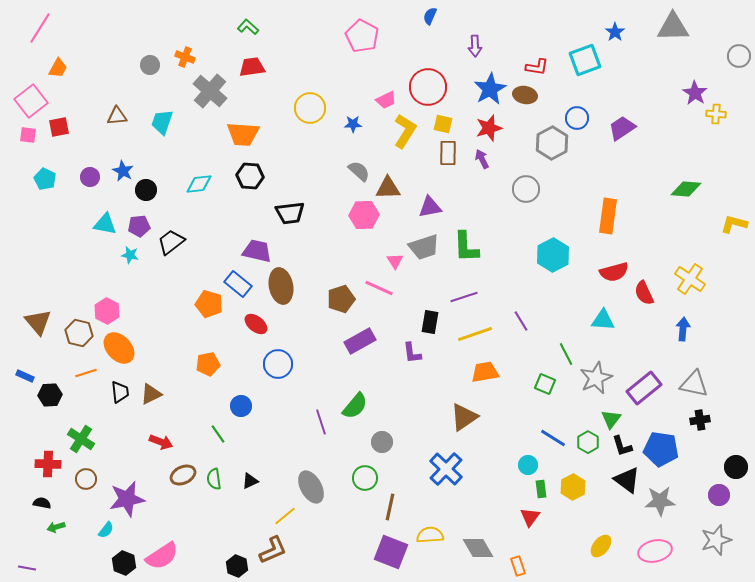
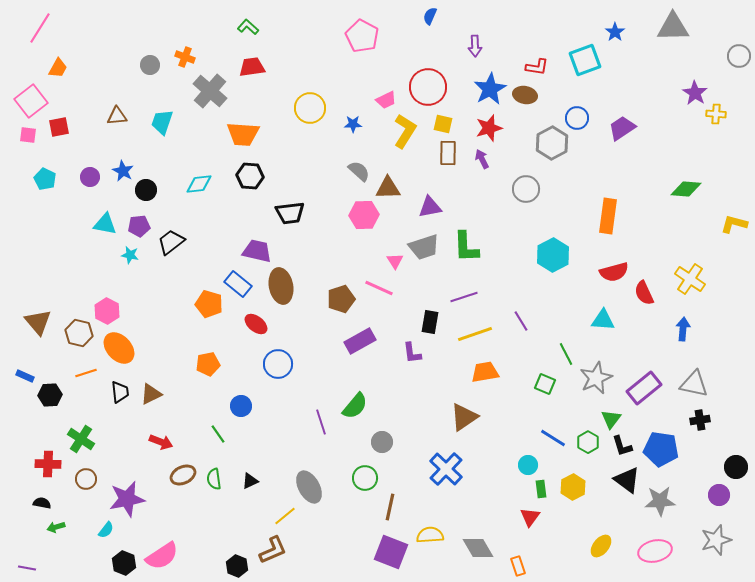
gray ellipse at (311, 487): moved 2 px left
